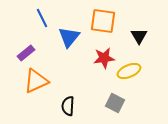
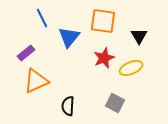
red star: rotated 15 degrees counterclockwise
yellow ellipse: moved 2 px right, 3 px up
